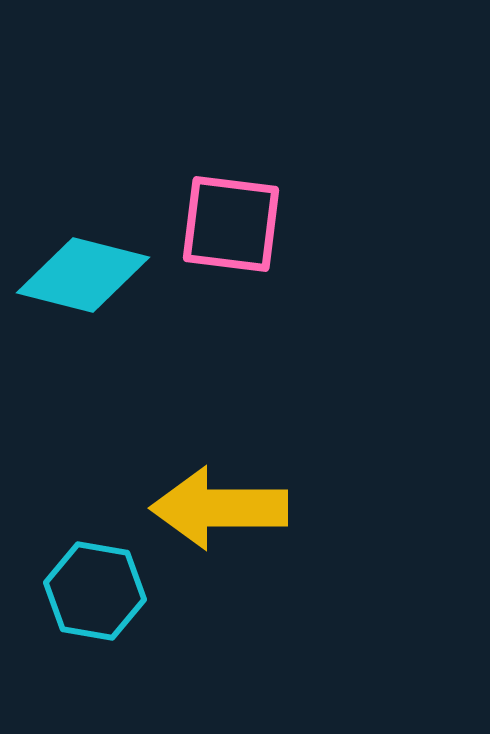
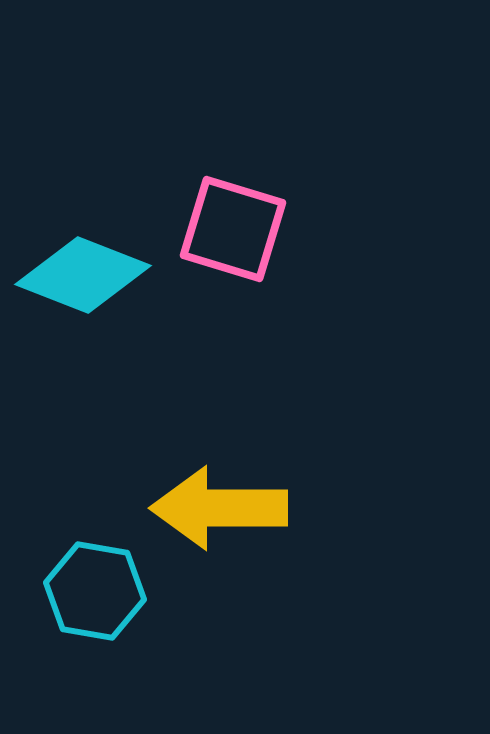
pink square: moved 2 px right, 5 px down; rotated 10 degrees clockwise
cyan diamond: rotated 7 degrees clockwise
